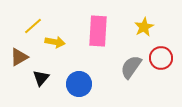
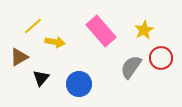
yellow star: moved 3 px down
pink rectangle: moved 3 px right; rotated 44 degrees counterclockwise
